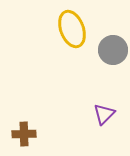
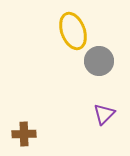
yellow ellipse: moved 1 px right, 2 px down
gray circle: moved 14 px left, 11 px down
